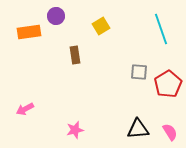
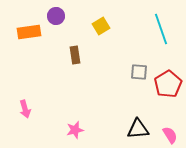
pink arrow: rotated 78 degrees counterclockwise
pink semicircle: moved 3 px down
